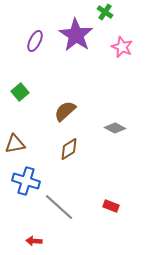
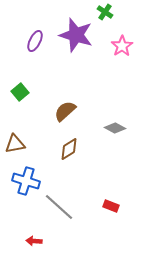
purple star: rotated 16 degrees counterclockwise
pink star: moved 1 px up; rotated 15 degrees clockwise
